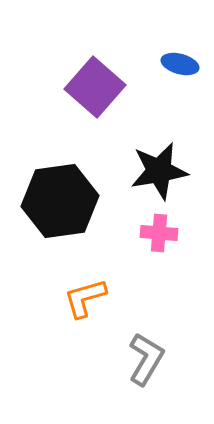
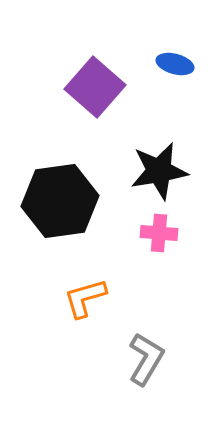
blue ellipse: moved 5 px left
